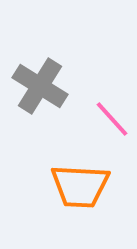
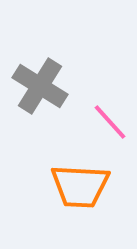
pink line: moved 2 px left, 3 px down
